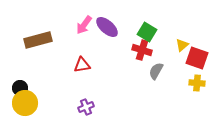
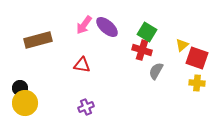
red triangle: rotated 18 degrees clockwise
